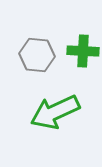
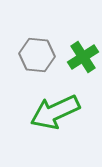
green cross: moved 6 px down; rotated 36 degrees counterclockwise
